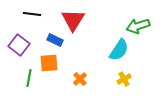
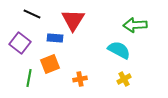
black line: rotated 18 degrees clockwise
green arrow: moved 3 px left, 1 px up; rotated 15 degrees clockwise
blue rectangle: moved 2 px up; rotated 21 degrees counterclockwise
purple square: moved 1 px right, 2 px up
cyan semicircle: rotated 95 degrees counterclockwise
orange square: moved 1 px right, 1 px down; rotated 18 degrees counterclockwise
orange cross: rotated 32 degrees clockwise
